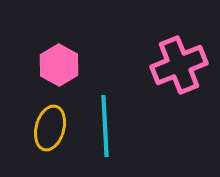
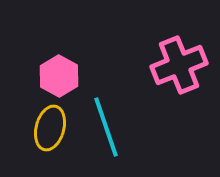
pink hexagon: moved 11 px down
cyan line: moved 1 px right, 1 px down; rotated 16 degrees counterclockwise
